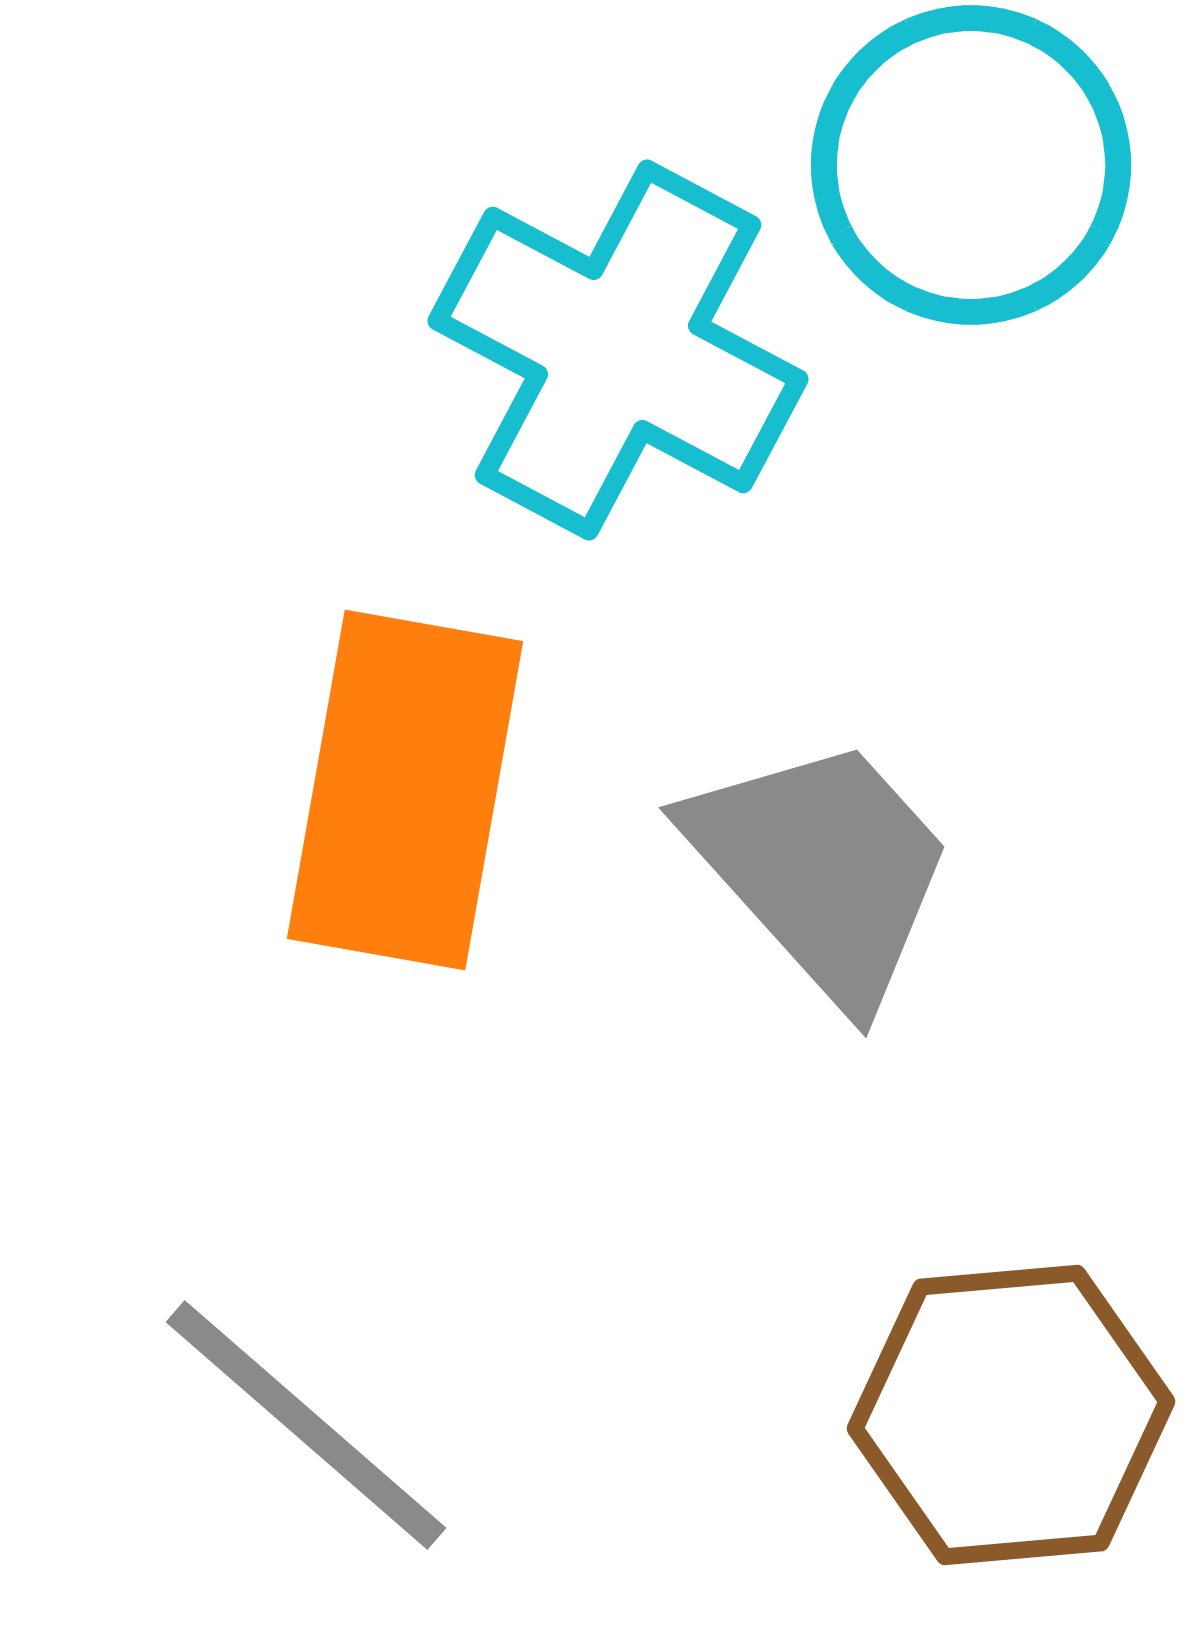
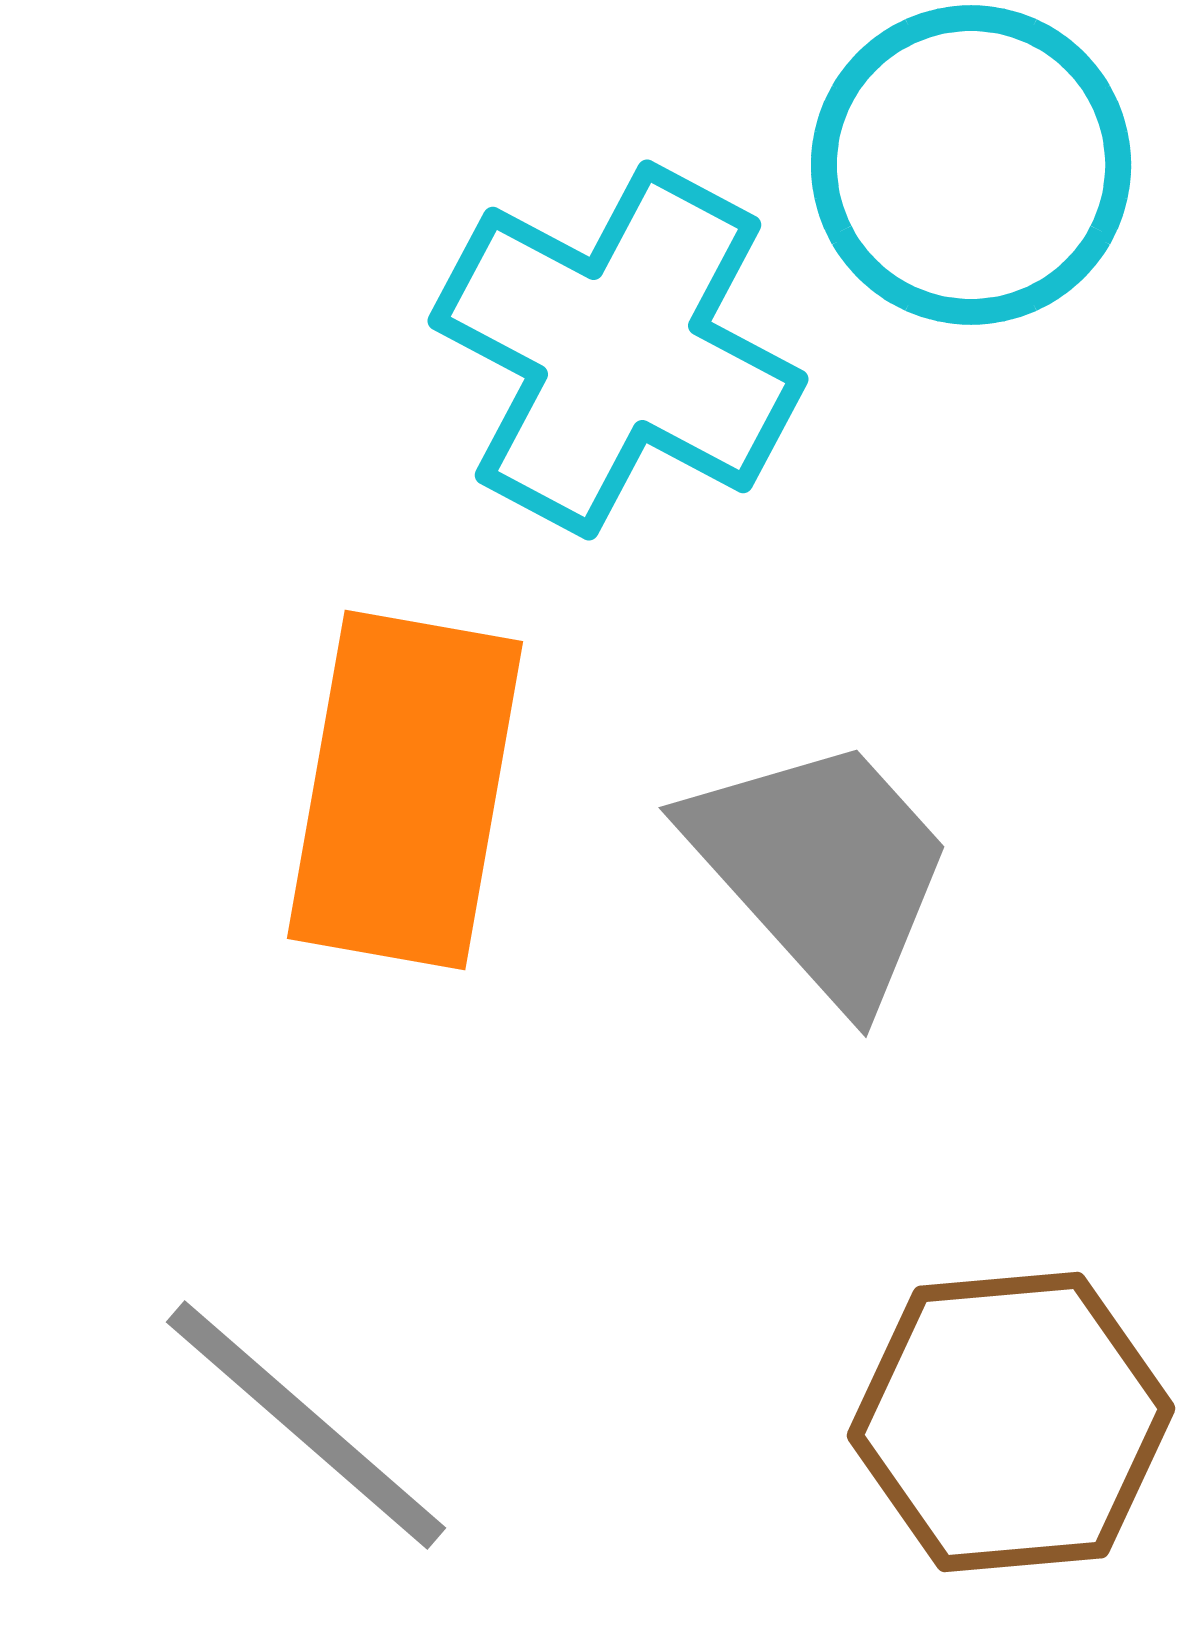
brown hexagon: moved 7 px down
